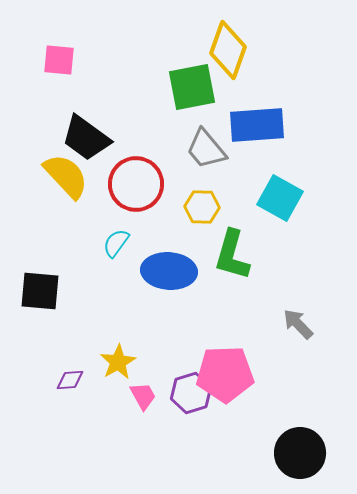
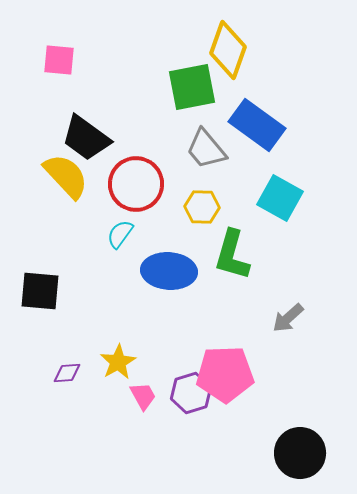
blue rectangle: rotated 40 degrees clockwise
cyan semicircle: moved 4 px right, 9 px up
gray arrow: moved 10 px left, 6 px up; rotated 88 degrees counterclockwise
purple diamond: moved 3 px left, 7 px up
